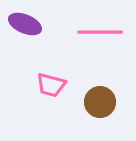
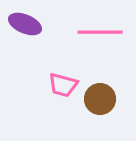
pink trapezoid: moved 12 px right
brown circle: moved 3 px up
